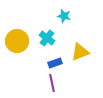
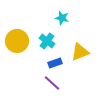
cyan star: moved 2 px left, 2 px down
cyan cross: moved 3 px down
purple line: rotated 36 degrees counterclockwise
